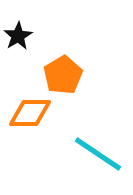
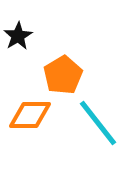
orange diamond: moved 2 px down
cyan line: moved 31 px up; rotated 18 degrees clockwise
